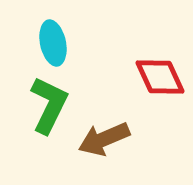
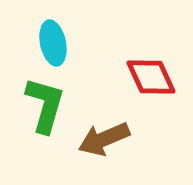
red diamond: moved 9 px left
green L-shape: moved 4 px left; rotated 10 degrees counterclockwise
